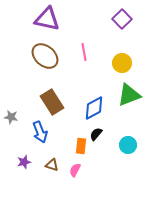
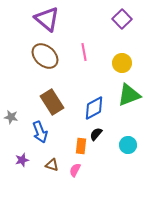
purple triangle: rotated 28 degrees clockwise
purple star: moved 2 px left, 2 px up
